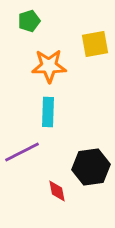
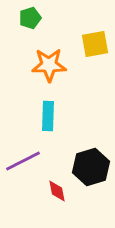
green pentagon: moved 1 px right, 3 px up
orange star: moved 1 px up
cyan rectangle: moved 4 px down
purple line: moved 1 px right, 9 px down
black hexagon: rotated 9 degrees counterclockwise
